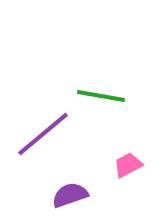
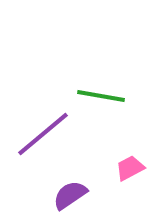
pink trapezoid: moved 2 px right, 3 px down
purple semicircle: rotated 15 degrees counterclockwise
